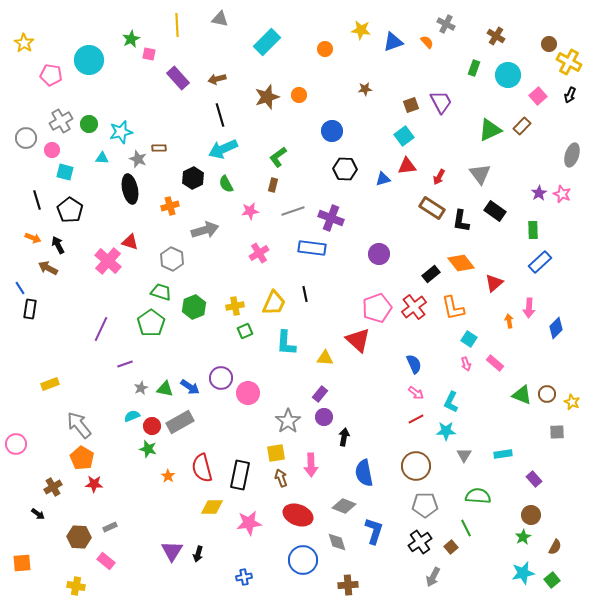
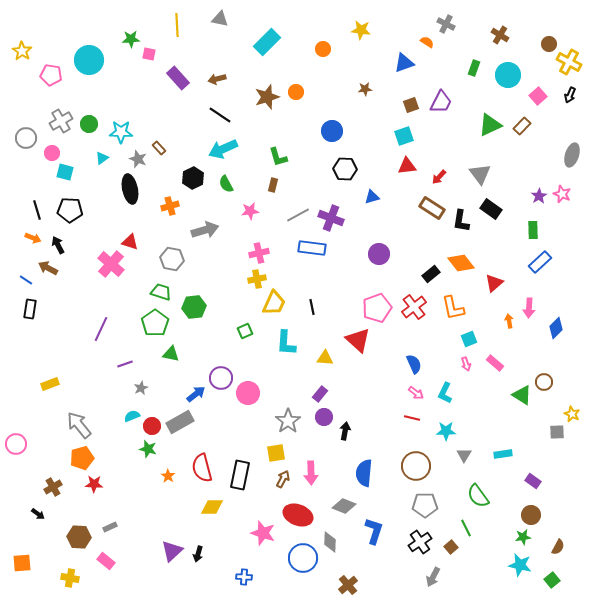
brown cross at (496, 36): moved 4 px right, 1 px up
green star at (131, 39): rotated 24 degrees clockwise
blue triangle at (393, 42): moved 11 px right, 21 px down
orange semicircle at (427, 42): rotated 16 degrees counterclockwise
yellow star at (24, 43): moved 2 px left, 8 px down
orange circle at (325, 49): moved 2 px left
orange circle at (299, 95): moved 3 px left, 3 px up
purple trapezoid at (441, 102): rotated 55 degrees clockwise
black line at (220, 115): rotated 40 degrees counterclockwise
green triangle at (490, 130): moved 5 px up
cyan star at (121, 132): rotated 15 degrees clockwise
cyan square at (404, 136): rotated 18 degrees clockwise
brown rectangle at (159, 148): rotated 48 degrees clockwise
pink circle at (52, 150): moved 3 px down
green L-shape at (278, 157): rotated 70 degrees counterclockwise
cyan triangle at (102, 158): rotated 40 degrees counterclockwise
red arrow at (439, 177): rotated 14 degrees clockwise
blue triangle at (383, 179): moved 11 px left, 18 px down
purple star at (539, 193): moved 3 px down
black line at (37, 200): moved 10 px down
black pentagon at (70, 210): rotated 30 degrees counterclockwise
gray line at (293, 211): moved 5 px right, 4 px down; rotated 10 degrees counterclockwise
black rectangle at (495, 211): moved 4 px left, 2 px up
pink cross at (259, 253): rotated 18 degrees clockwise
gray hexagon at (172, 259): rotated 15 degrees counterclockwise
pink cross at (108, 261): moved 3 px right, 3 px down
blue line at (20, 288): moved 6 px right, 8 px up; rotated 24 degrees counterclockwise
black line at (305, 294): moved 7 px right, 13 px down
yellow cross at (235, 306): moved 22 px right, 27 px up
green hexagon at (194, 307): rotated 15 degrees clockwise
green pentagon at (151, 323): moved 4 px right
cyan square at (469, 339): rotated 35 degrees clockwise
blue arrow at (190, 387): moved 6 px right, 7 px down; rotated 72 degrees counterclockwise
green triangle at (165, 389): moved 6 px right, 35 px up
brown circle at (547, 394): moved 3 px left, 12 px up
green triangle at (522, 395): rotated 10 degrees clockwise
cyan L-shape at (451, 402): moved 6 px left, 9 px up
yellow star at (572, 402): moved 12 px down
red line at (416, 419): moved 4 px left, 1 px up; rotated 42 degrees clockwise
black arrow at (344, 437): moved 1 px right, 6 px up
orange pentagon at (82, 458): rotated 25 degrees clockwise
pink arrow at (311, 465): moved 8 px down
blue semicircle at (364, 473): rotated 16 degrees clockwise
brown arrow at (281, 478): moved 2 px right, 1 px down; rotated 48 degrees clockwise
purple rectangle at (534, 479): moved 1 px left, 2 px down; rotated 14 degrees counterclockwise
green semicircle at (478, 496): rotated 130 degrees counterclockwise
pink star at (249, 523): moved 14 px right, 10 px down; rotated 25 degrees clockwise
green star at (523, 537): rotated 21 degrees clockwise
gray diamond at (337, 542): moved 7 px left; rotated 20 degrees clockwise
brown semicircle at (555, 547): moved 3 px right
purple triangle at (172, 551): rotated 15 degrees clockwise
blue circle at (303, 560): moved 2 px up
cyan star at (523, 573): moved 3 px left, 8 px up; rotated 25 degrees clockwise
blue cross at (244, 577): rotated 14 degrees clockwise
brown cross at (348, 585): rotated 36 degrees counterclockwise
yellow cross at (76, 586): moved 6 px left, 8 px up
